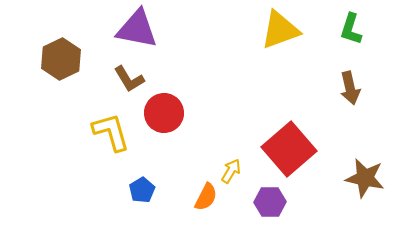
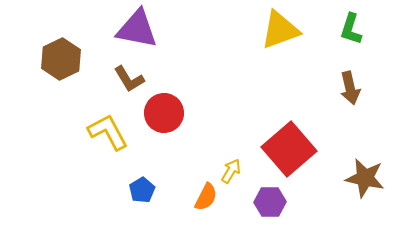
yellow L-shape: moved 3 px left; rotated 12 degrees counterclockwise
